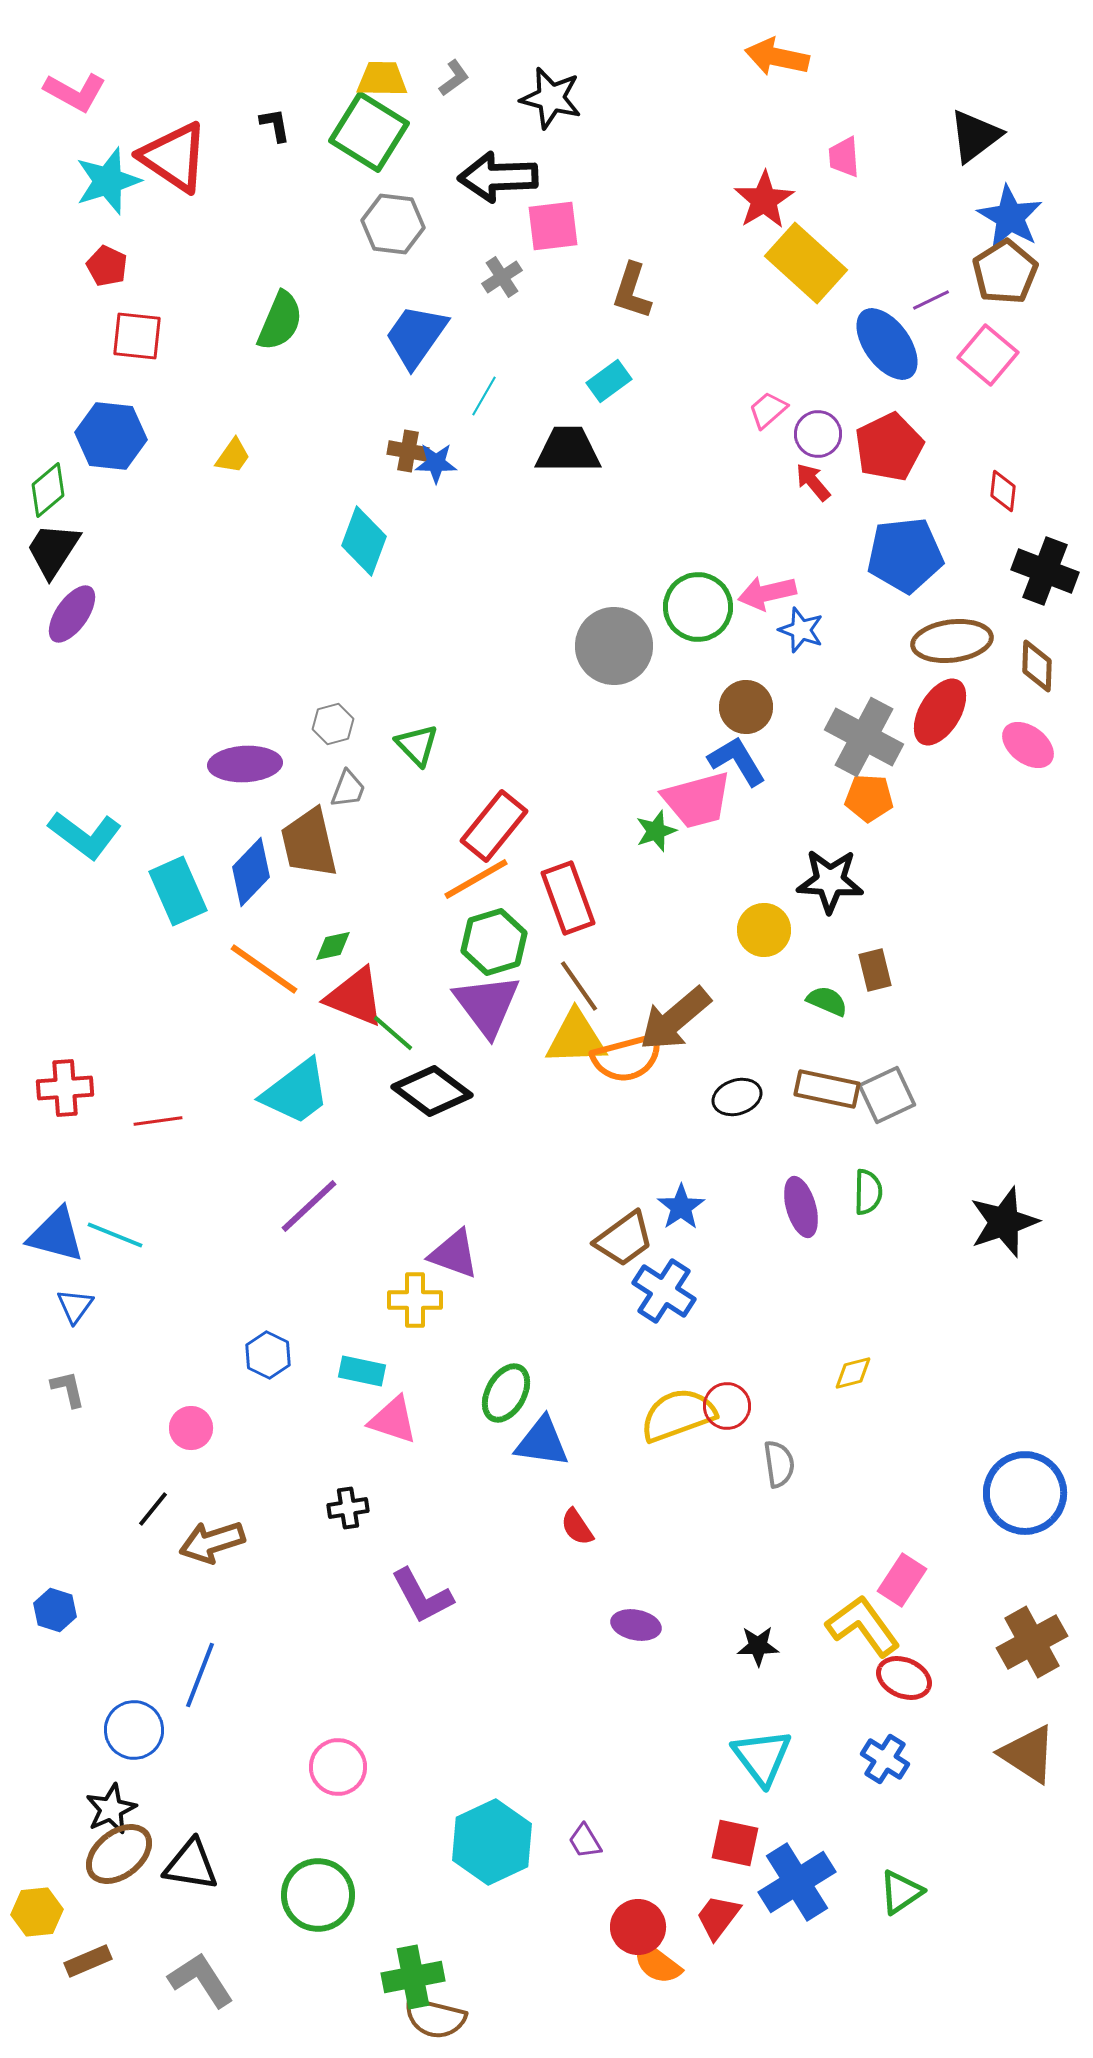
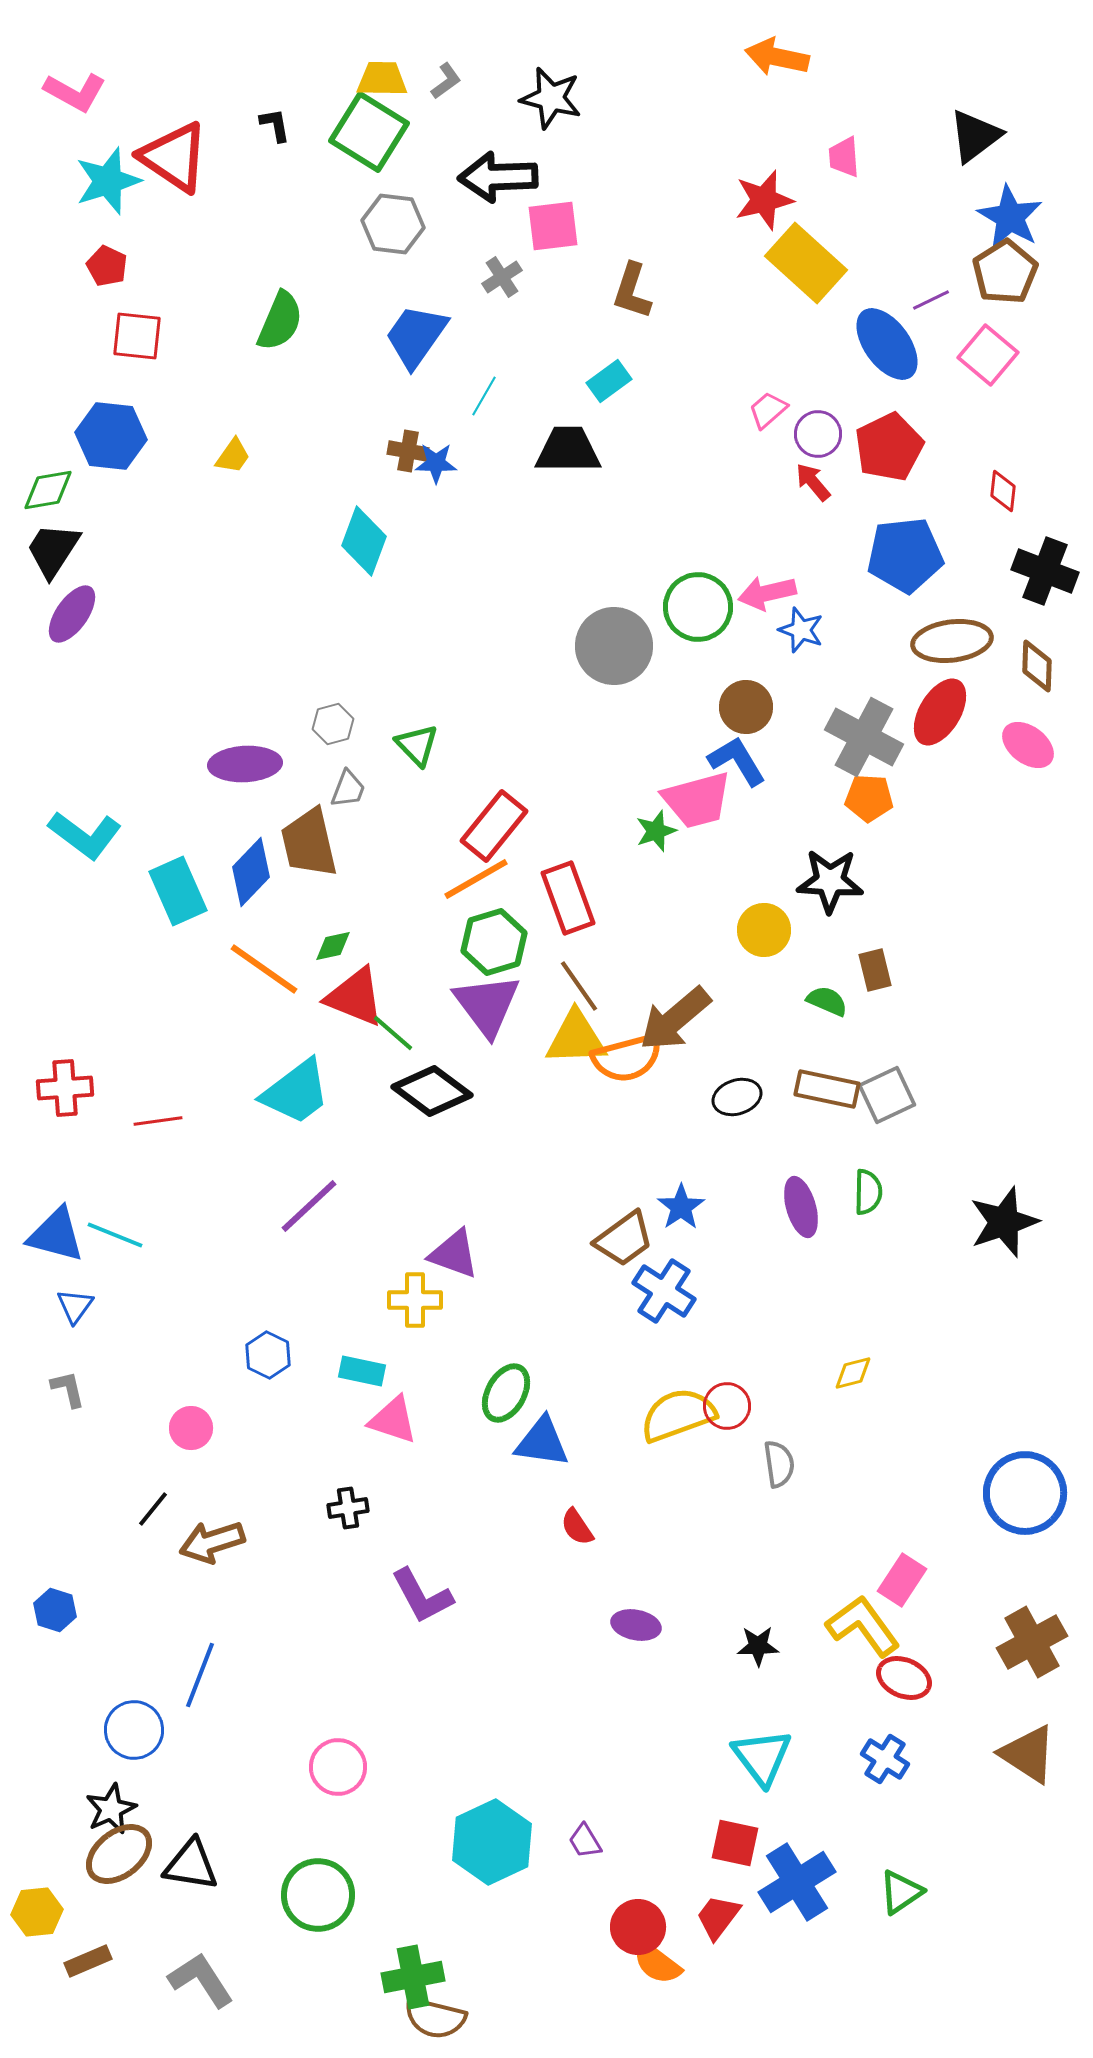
gray L-shape at (454, 78): moved 8 px left, 3 px down
red star at (764, 200): rotated 18 degrees clockwise
green diamond at (48, 490): rotated 30 degrees clockwise
